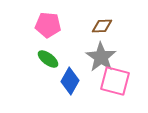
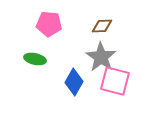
pink pentagon: moved 1 px right, 1 px up
green ellipse: moved 13 px left; rotated 25 degrees counterclockwise
blue diamond: moved 4 px right, 1 px down
